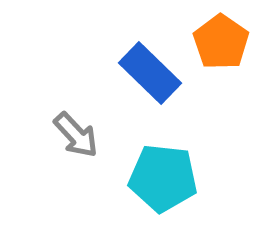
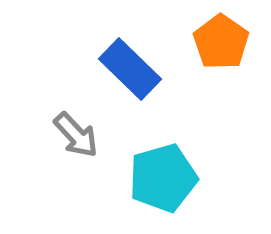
blue rectangle: moved 20 px left, 4 px up
cyan pentagon: rotated 22 degrees counterclockwise
